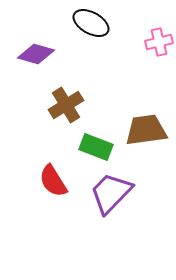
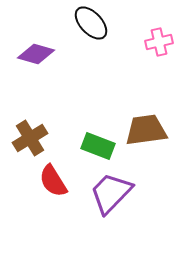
black ellipse: rotated 18 degrees clockwise
brown cross: moved 36 px left, 33 px down
green rectangle: moved 2 px right, 1 px up
